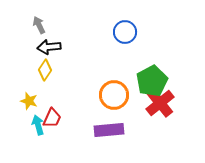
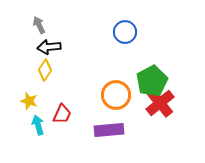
orange circle: moved 2 px right
red trapezoid: moved 10 px right, 4 px up
